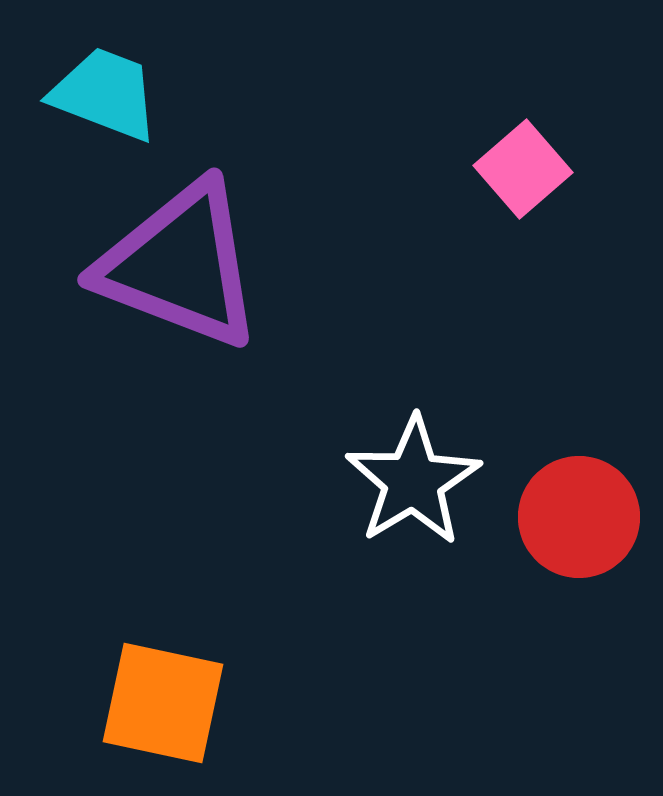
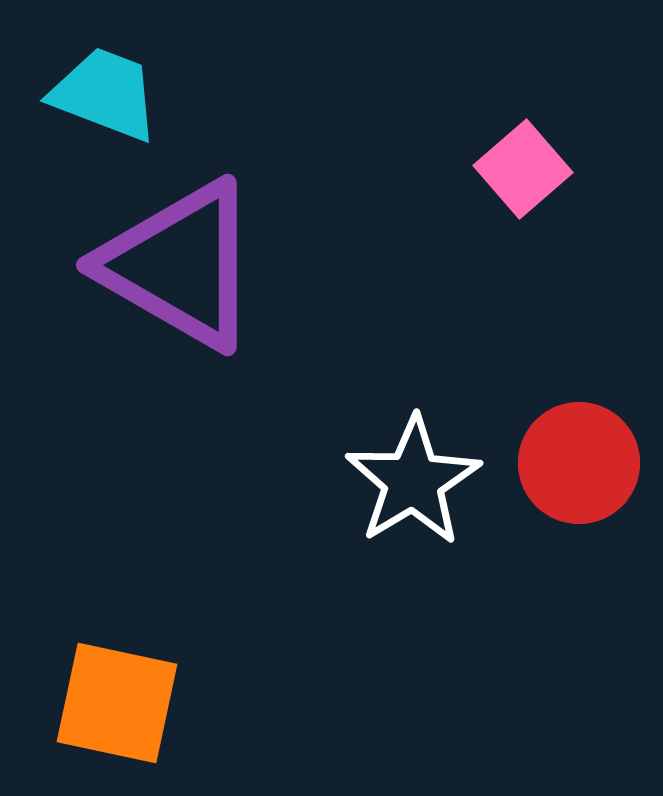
purple triangle: rotated 9 degrees clockwise
red circle: moved 54 px up
orange square: moved 46 px left
